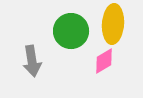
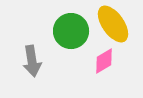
yellow ellipse: rotated 39 degrees counterclockwise
